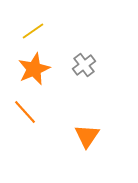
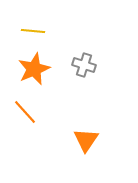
yellow line: rotated 40 degrees clockwise
gray cross: rotated 35 degrees counterclockwise
orange triangle: moved 1 px left, 4 px down
